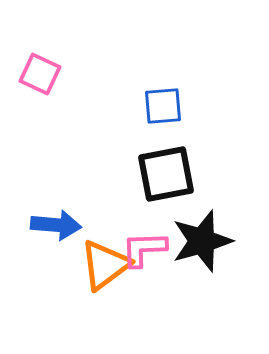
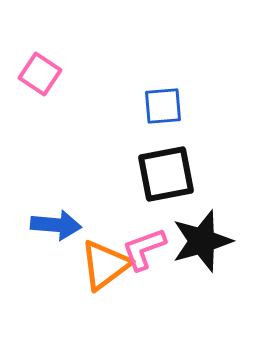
pink square: rotated 9 degrees clockwise
pink L-shape: rotated 18 degrees counterclockwise
